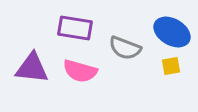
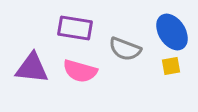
blue ellipse: rotated 27 degrees clockwise
gray semicircle: moved 1 px down
